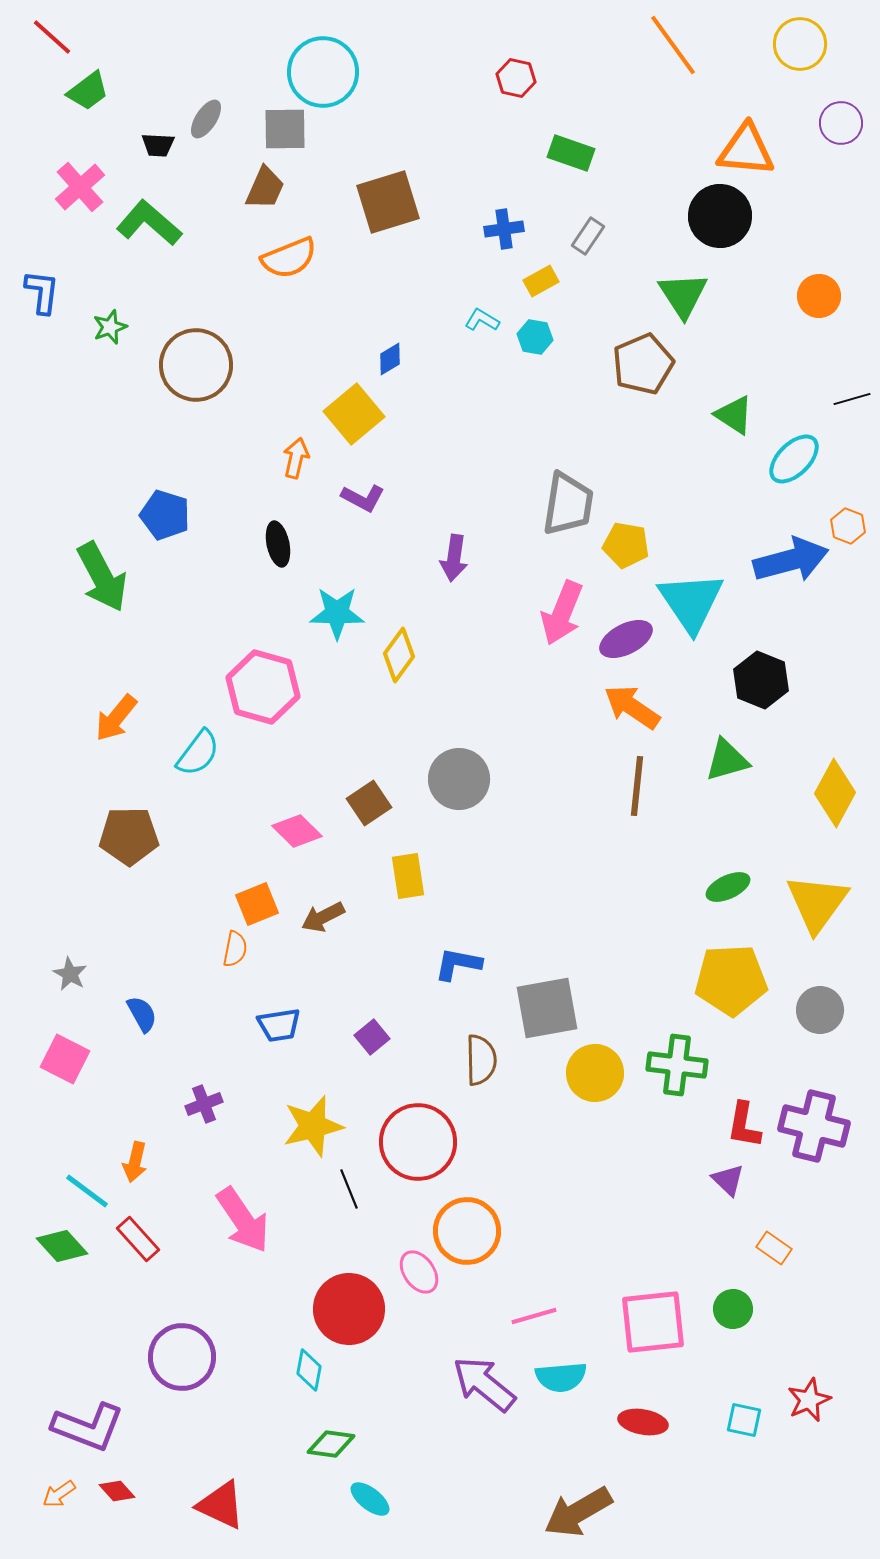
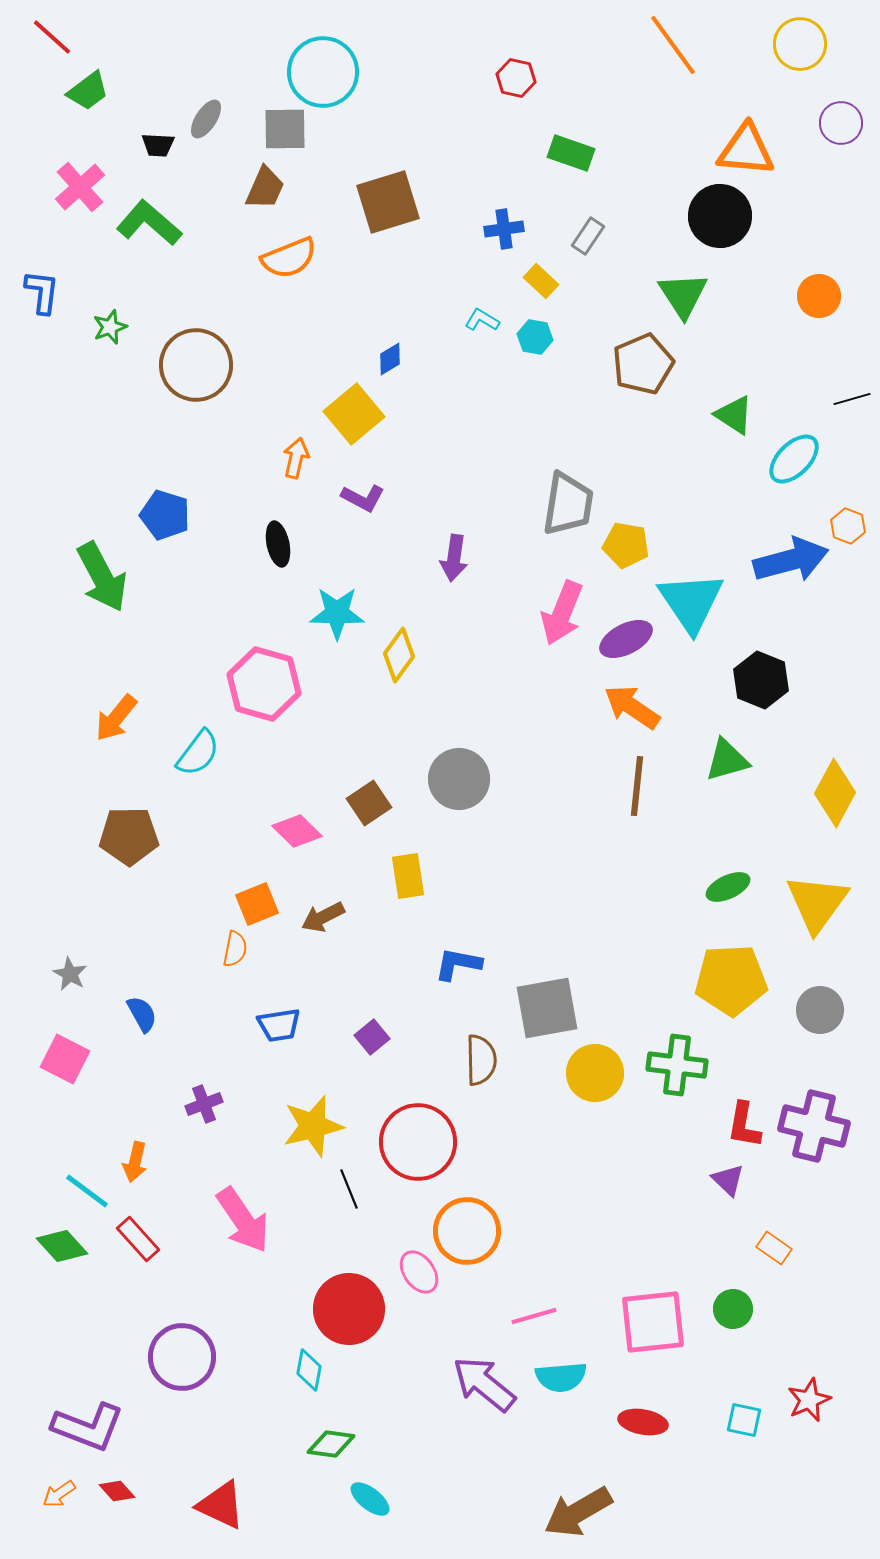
yellow rectangle at (541, 281): rotated 72 degrees clockwise
pink hexagon at (263, 687): moved 1 px right, 3 px up
